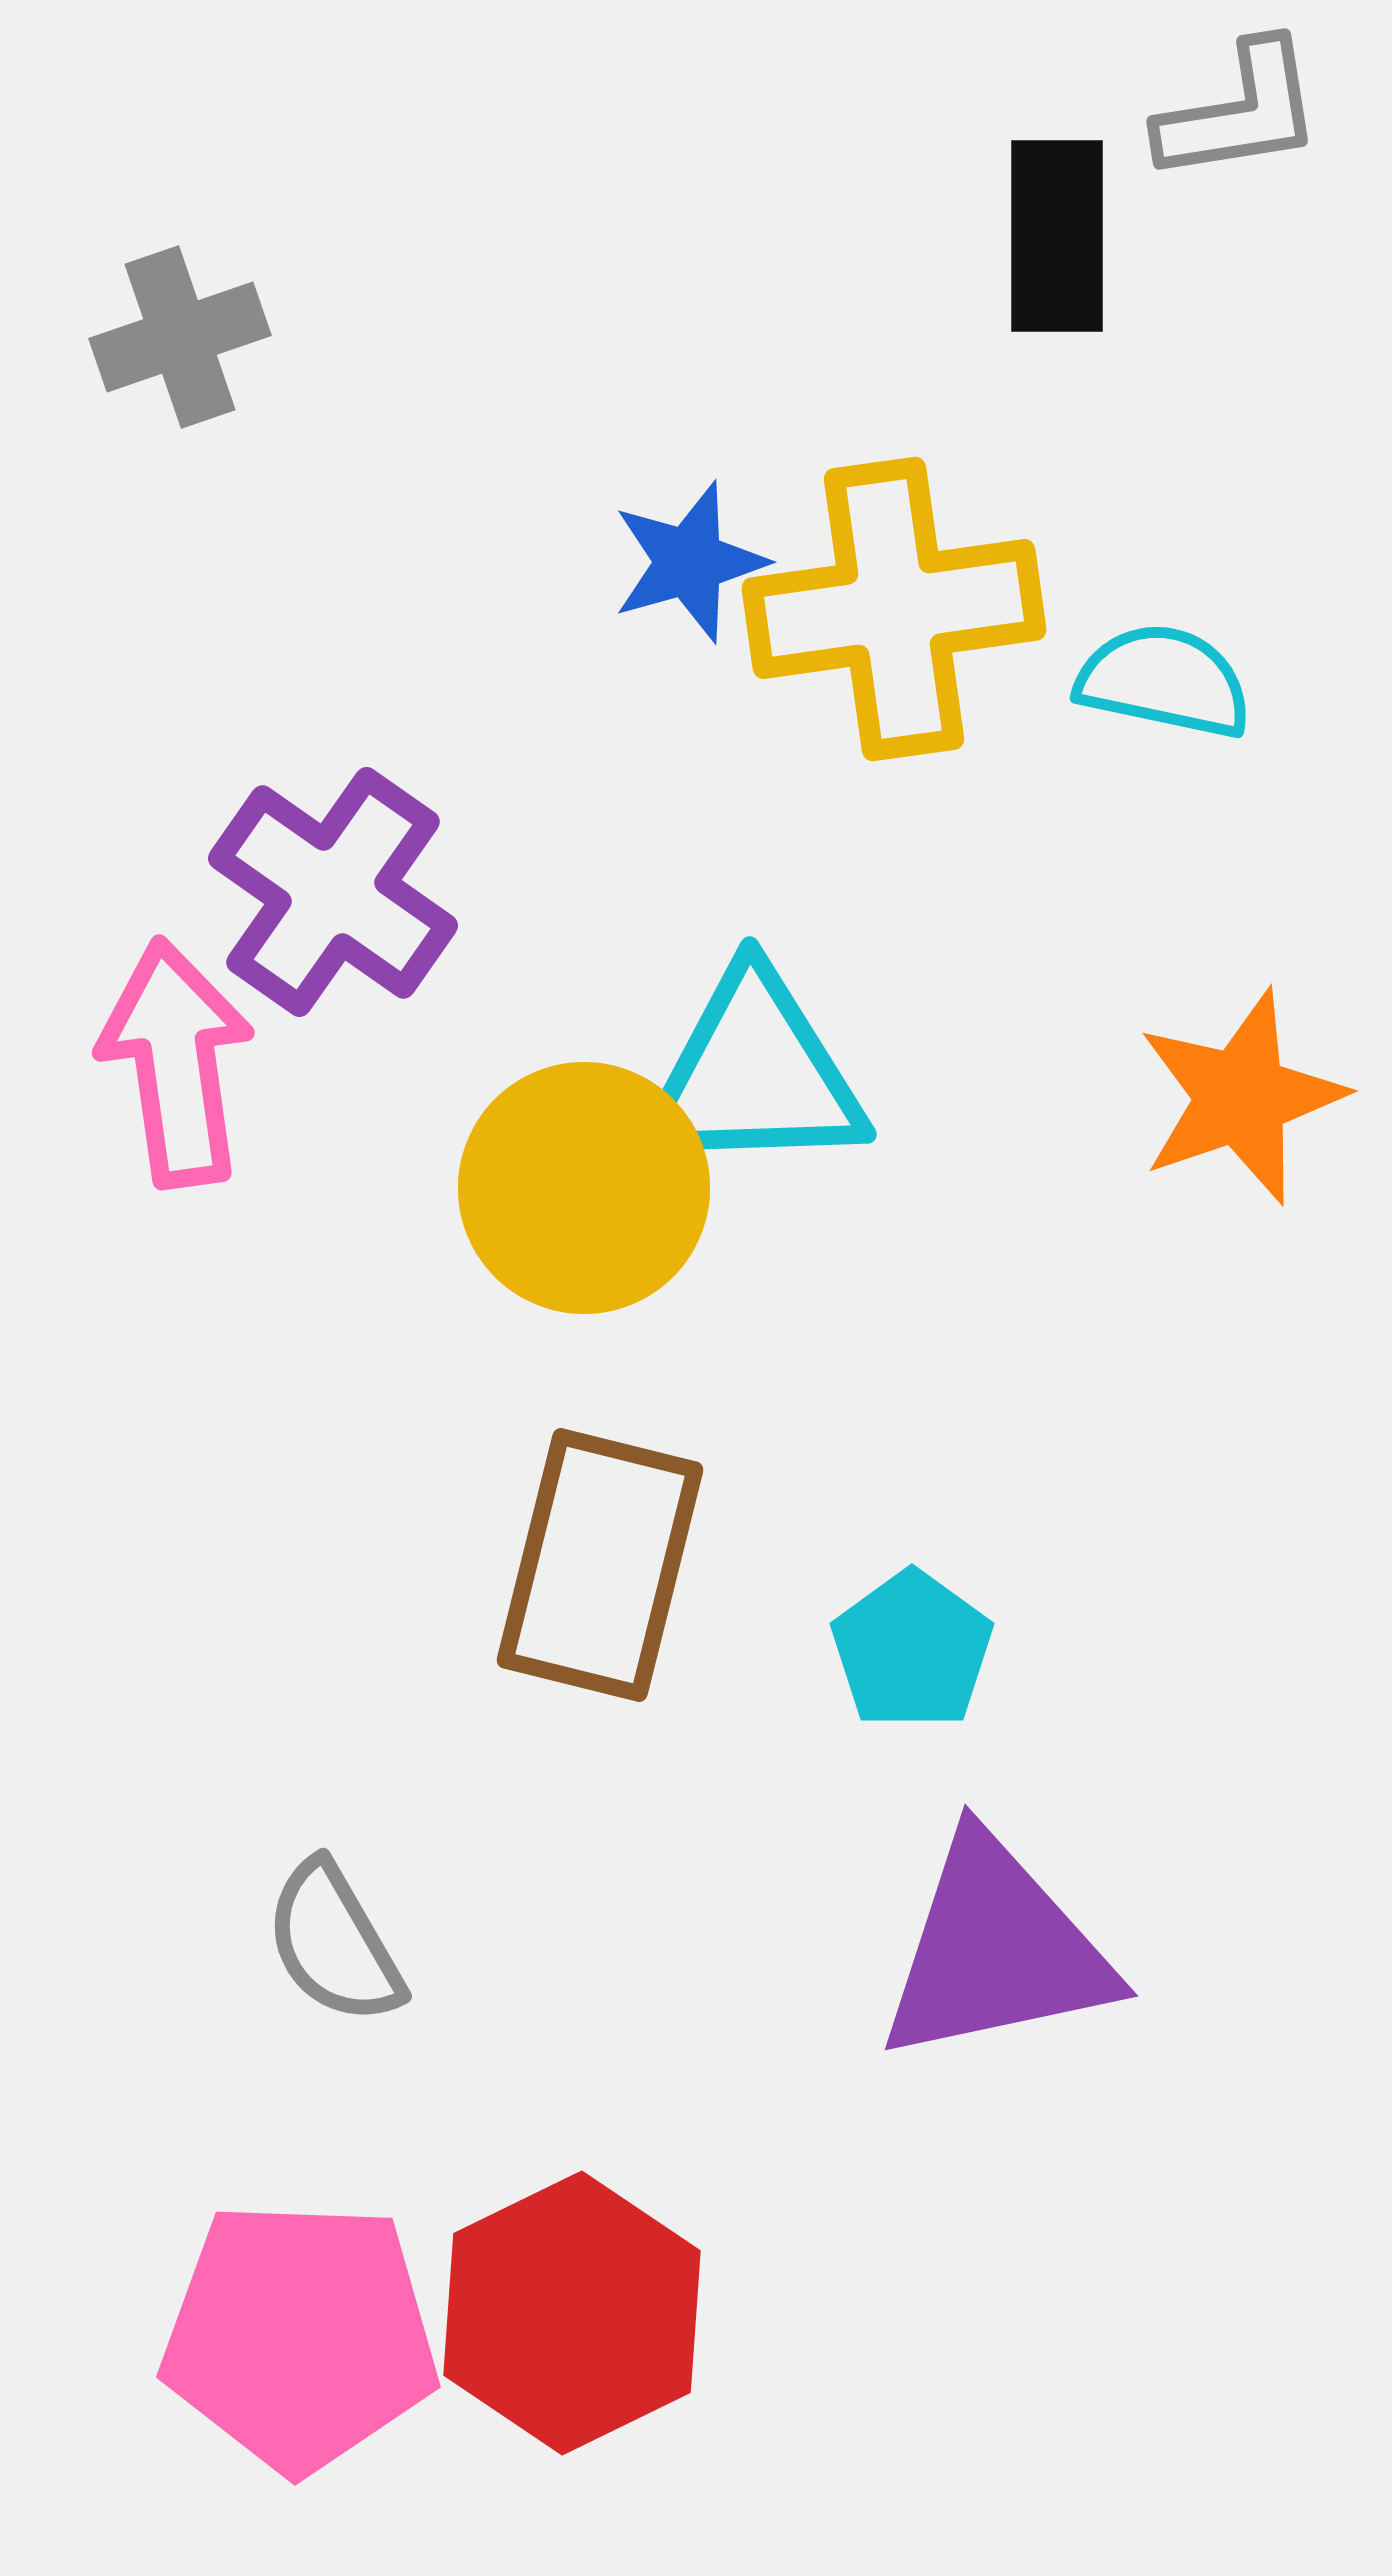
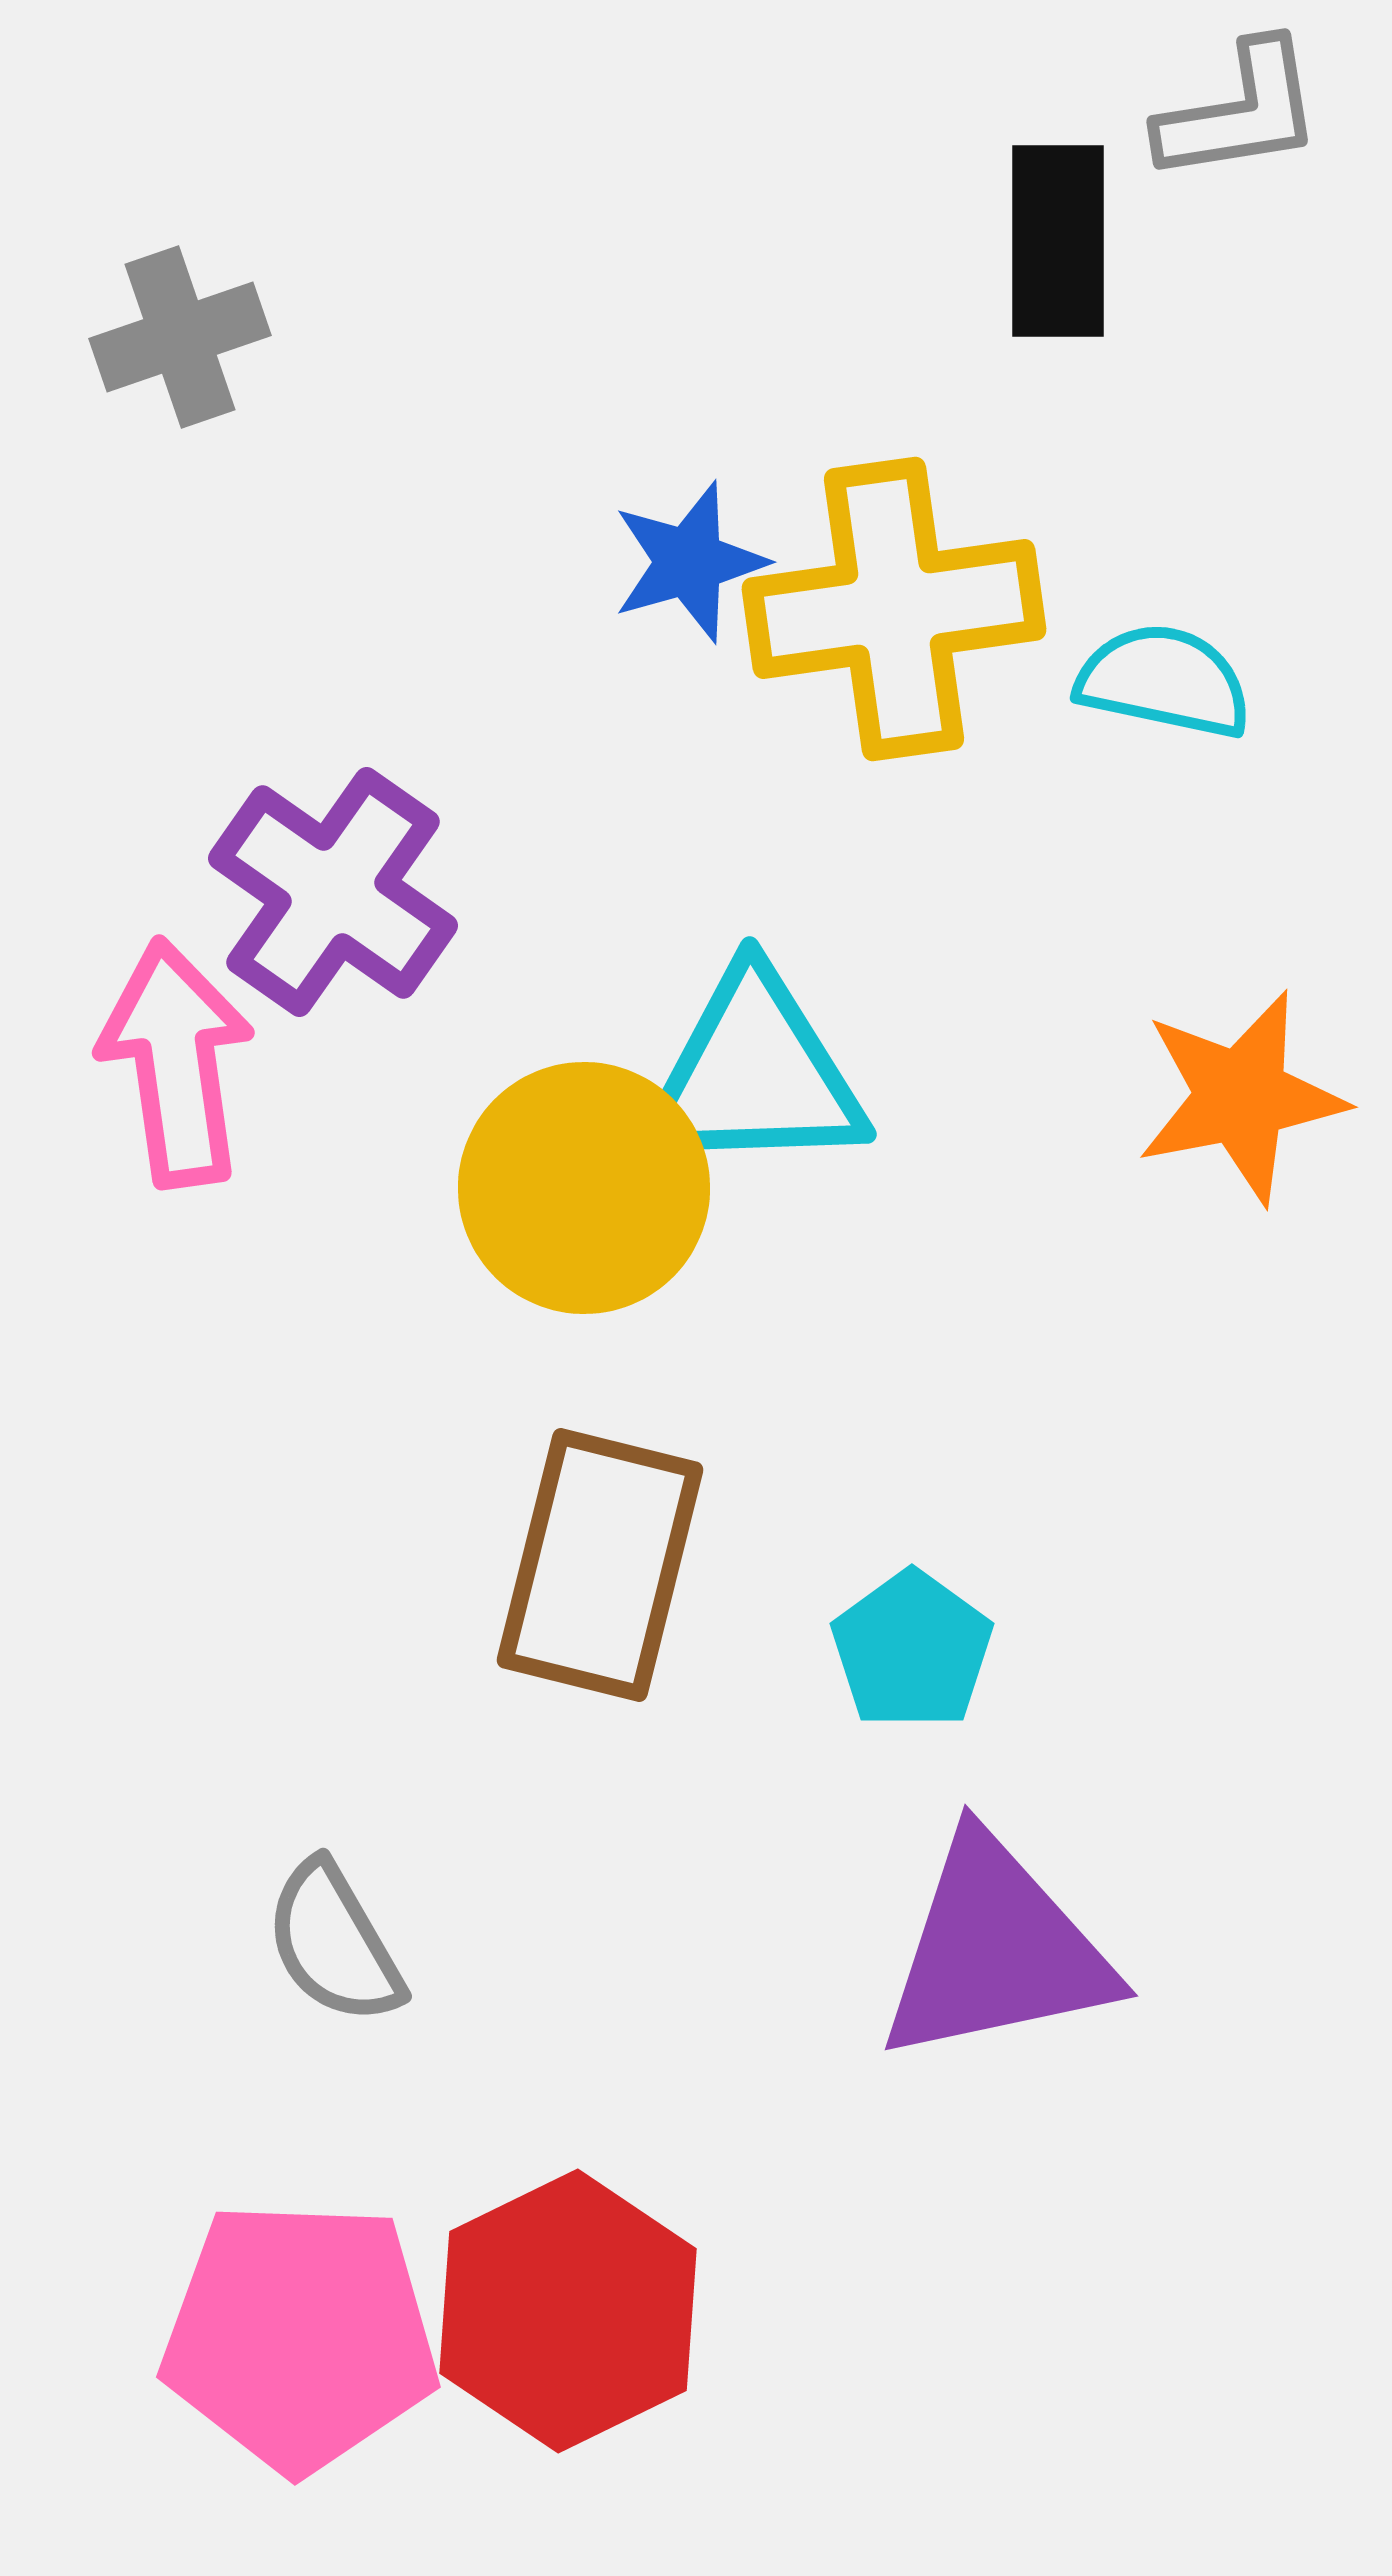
black rectangle: moved 1 px right, 5 px down
orange star: rotated 8 degrees clockwise
red hexagon: moved 4 px left, 2 px up
